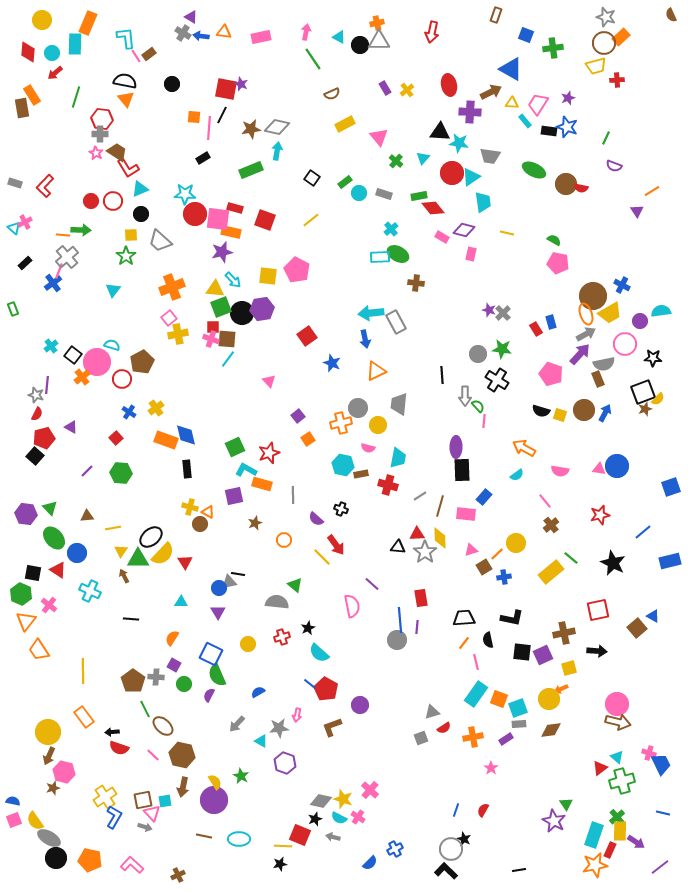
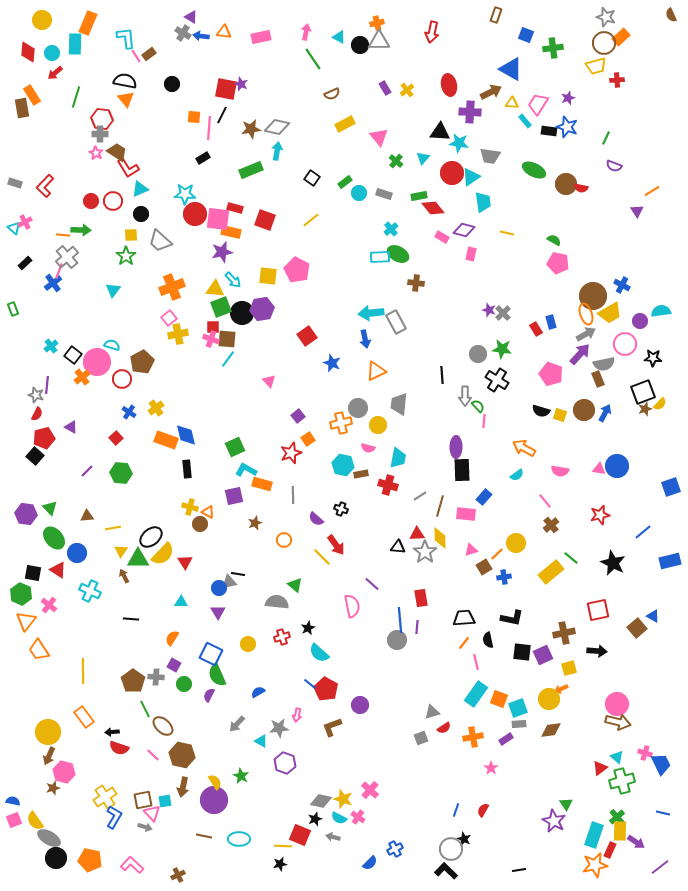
yellow semicircle at (658, 399): moved 2 px right, 5 px down
red star at (269, 453): moved 22 px right
pink cross at (649, 753): moved 4 px left
